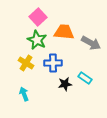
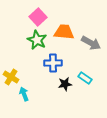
yellow cross: moved 15 px left, 14 px down
